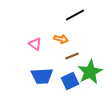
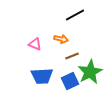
pink triangle: rotated 16 degrees counterclockwise
